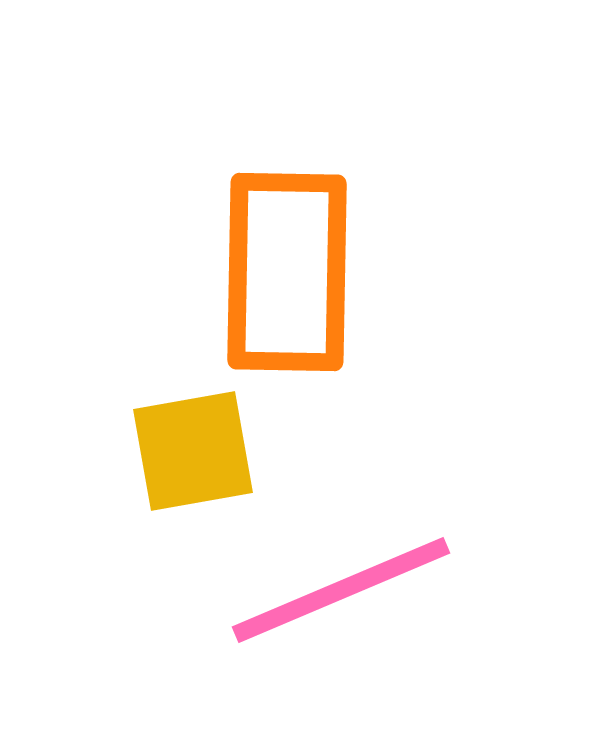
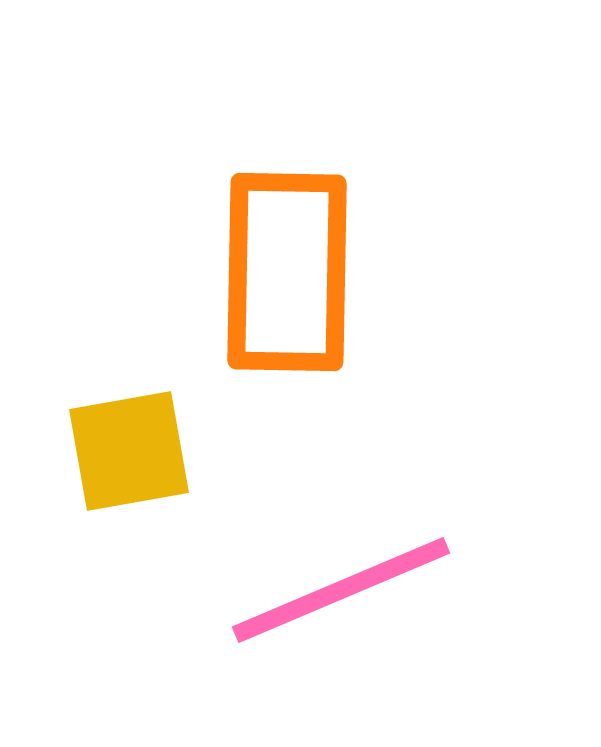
yellow square: moved 64 px left
